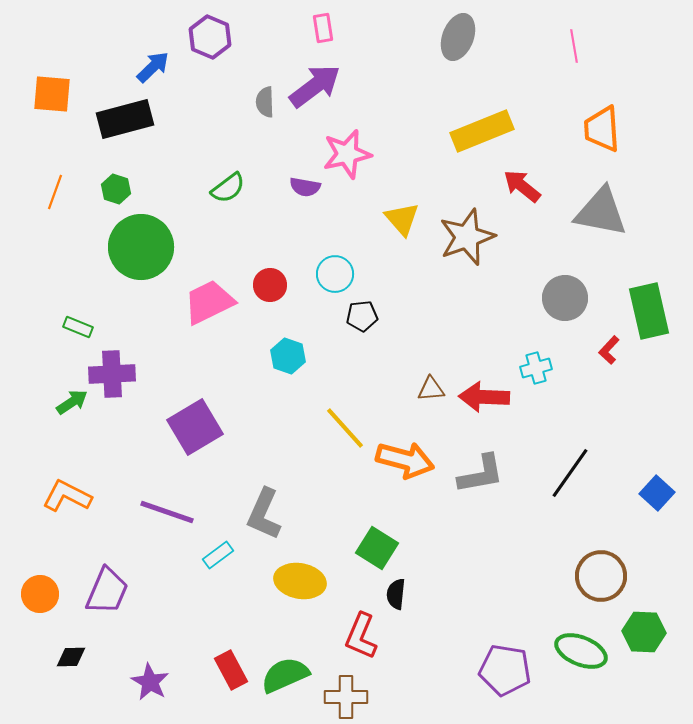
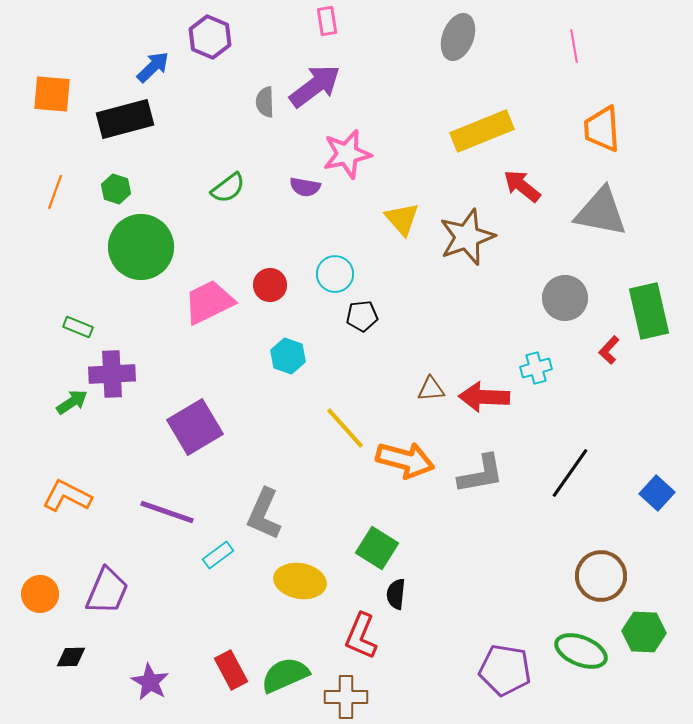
pink rectangle at (323, 28): moved 4 px right, 7 px up
